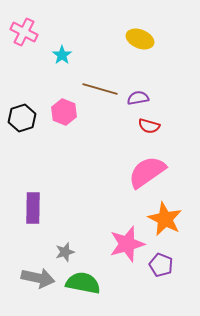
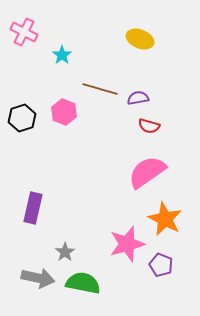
purple rectangle: rotated 12 degrees clockwise
gray star: rotated 18 degrees counterclockwise
